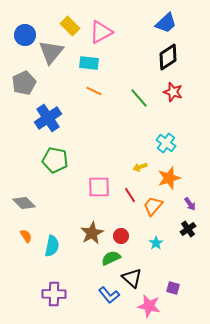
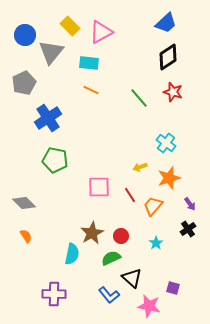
orange line: moved 3 px left, 1 px up
cyan semicircle: moved 20 px right, 8 px down
